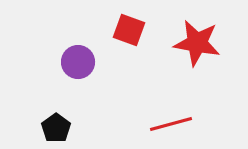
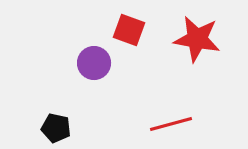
red star: moved 4 px up
purple circle: moved 16 px right, 1 px down
black pentagon: rotated 24 degrees counterclockwise
